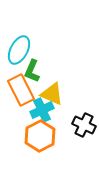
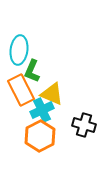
cyan ellipse: rotated 20 degrees counterclockwise
black cross: rotated 10 degrees counterclockwise
